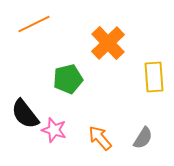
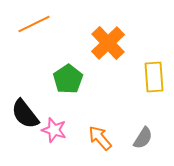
green pentagon: rotated 20 degrees counterclockwise
